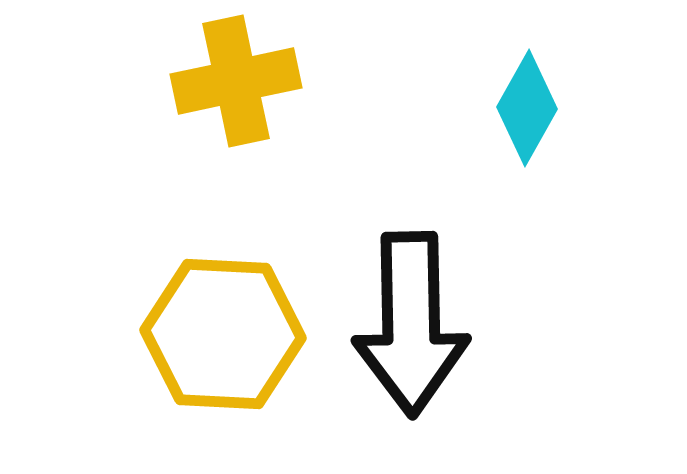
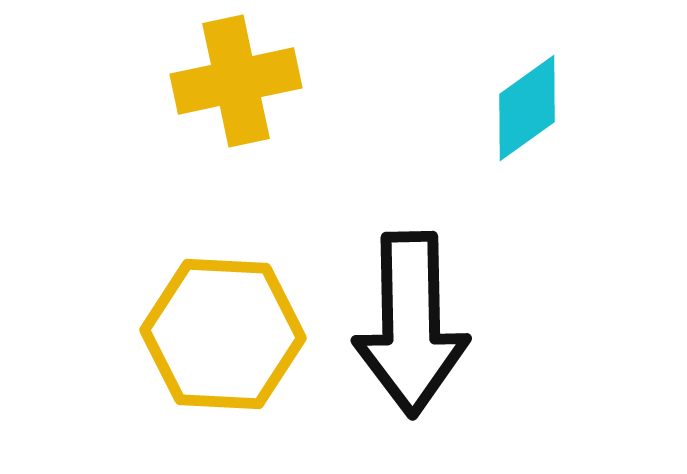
cyan diamond: rotated 25 degrees clockwise
